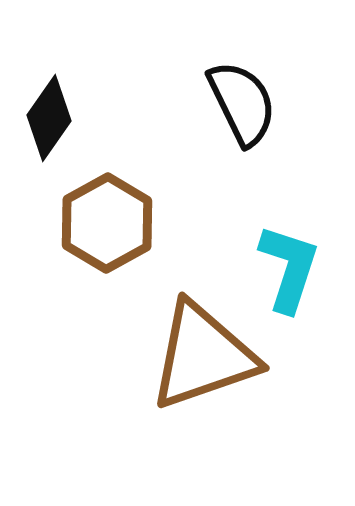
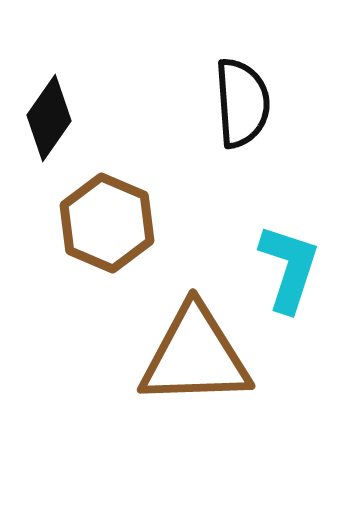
black semicircle: rotated 22 degrees clockwise
brown hexagon: rotated 8 degrees counterclockwise
brown triangle: moved 8 px left; rotated 17 degrees clockwise
